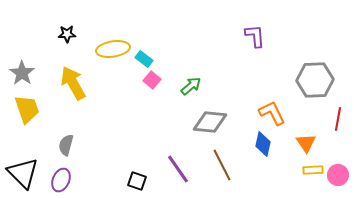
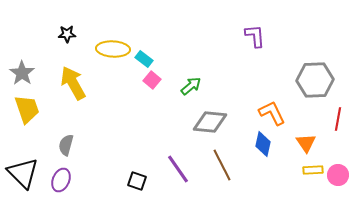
yellow ellipse: rotated 12 degrees clockwise
